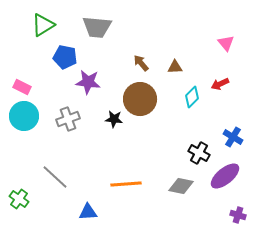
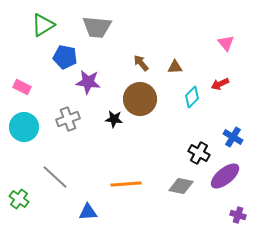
cyan circle: moved 11 px down
